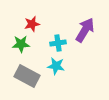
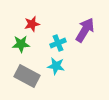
cyan cross: rotated 14 degrees counterclockwise
